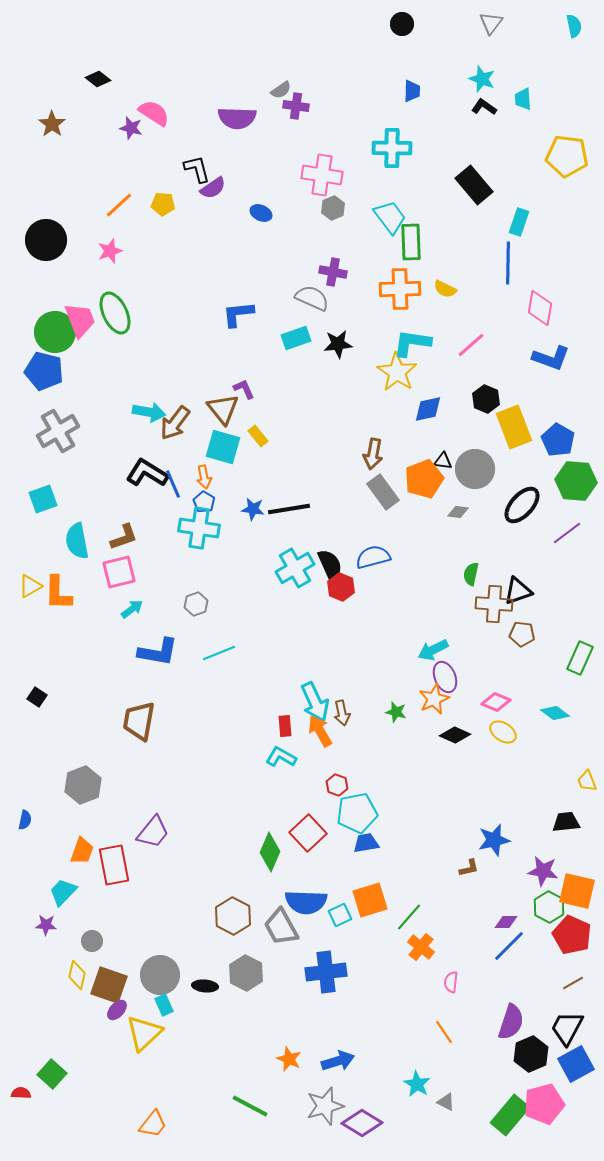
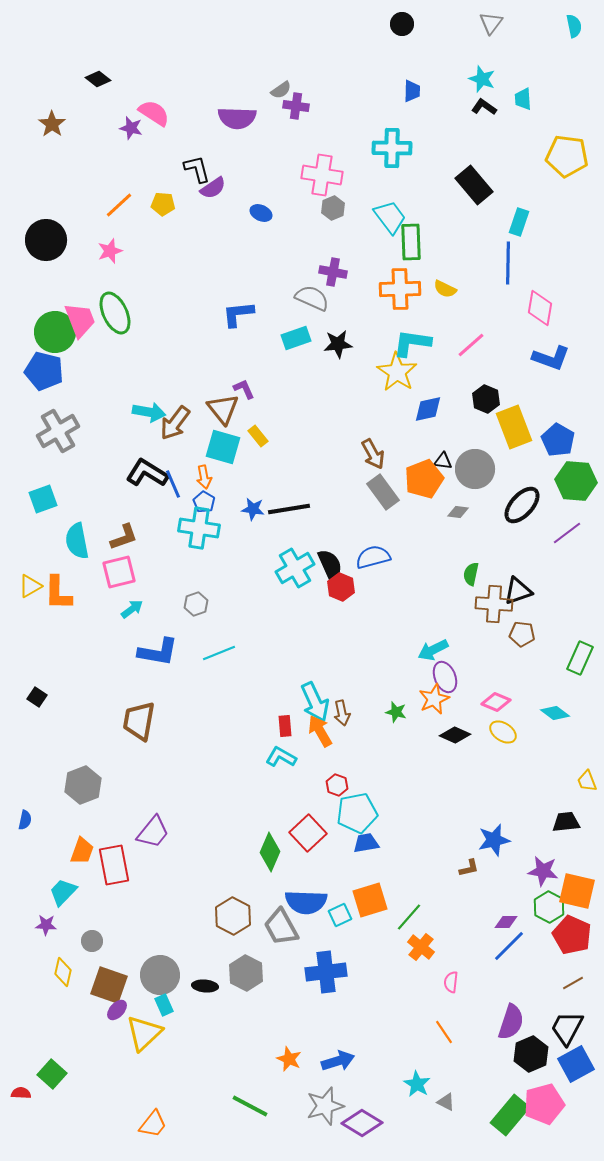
brown arrow at (373, 454): rotated 40 degrees counterclockwise
yellow diamond at (77, 975): moved 14 px left, 3 px up
